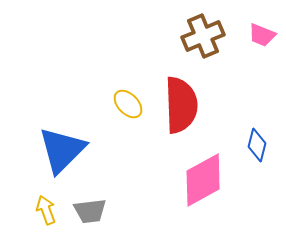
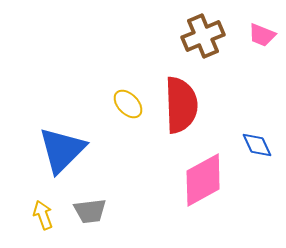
blue diamond: rotated 40 degrees counterclockwise
yellow arrow: moved 3 px left, 5 px down
